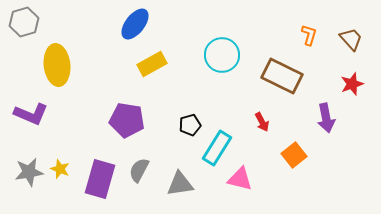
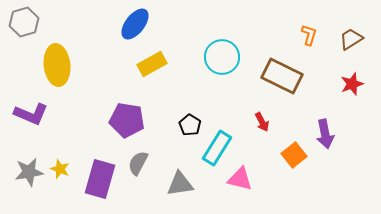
brown trapezoid: rotated 80 degrees counterclockwise
cyan circle: moved 2 px down
purple arrow: moved 1 px left, 16 px down
black pentagon: rotated 25 degrees counterclockwise
gray semicircle: moved 1 px left, 7 px up
